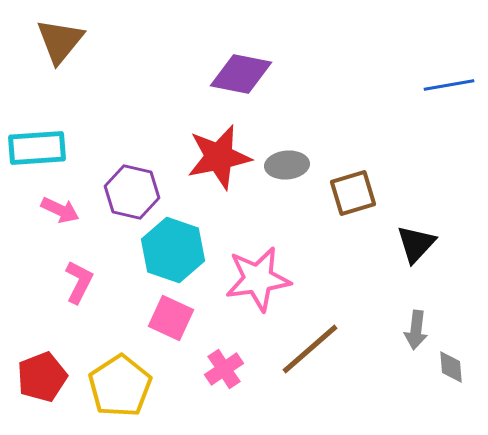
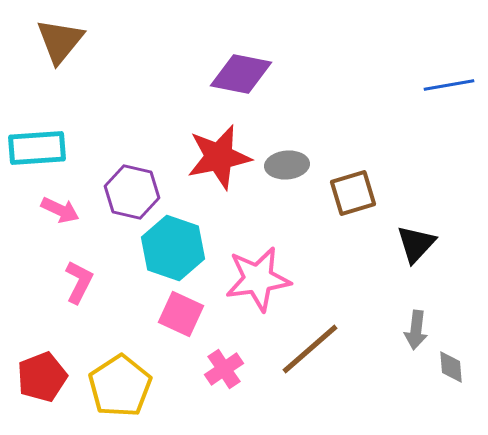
cyan hexagon: moved 2 px up
pink square: moved 10 px right, 4 px up
